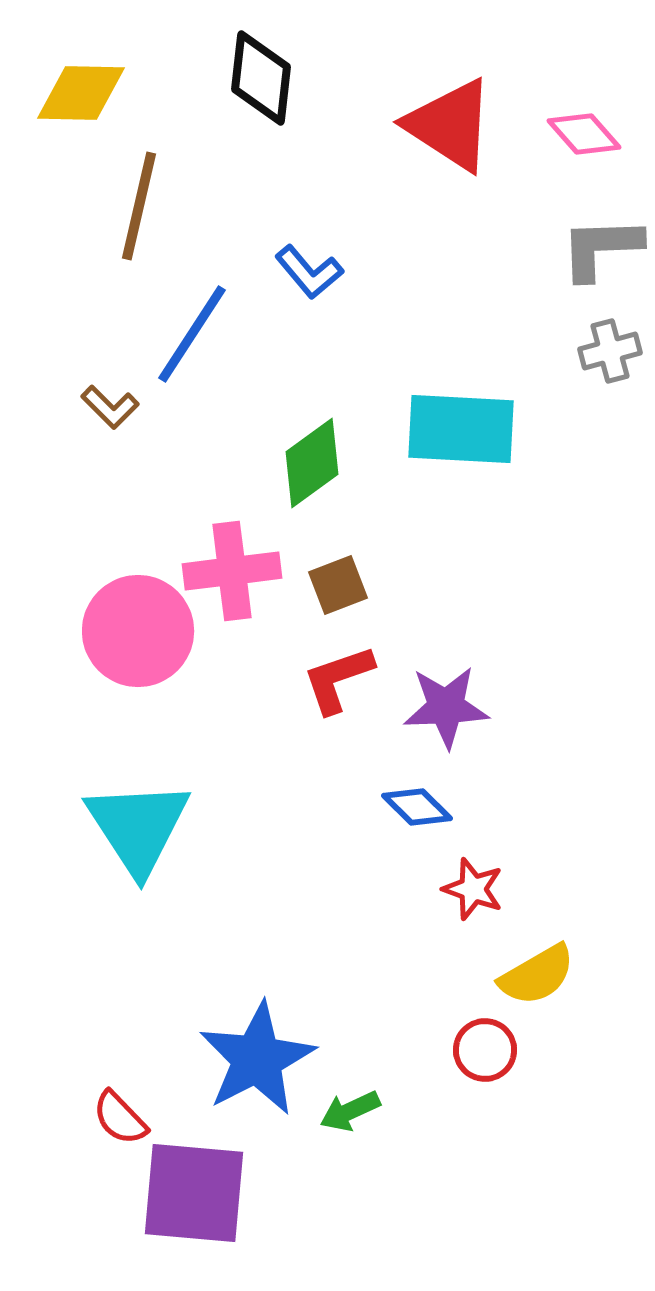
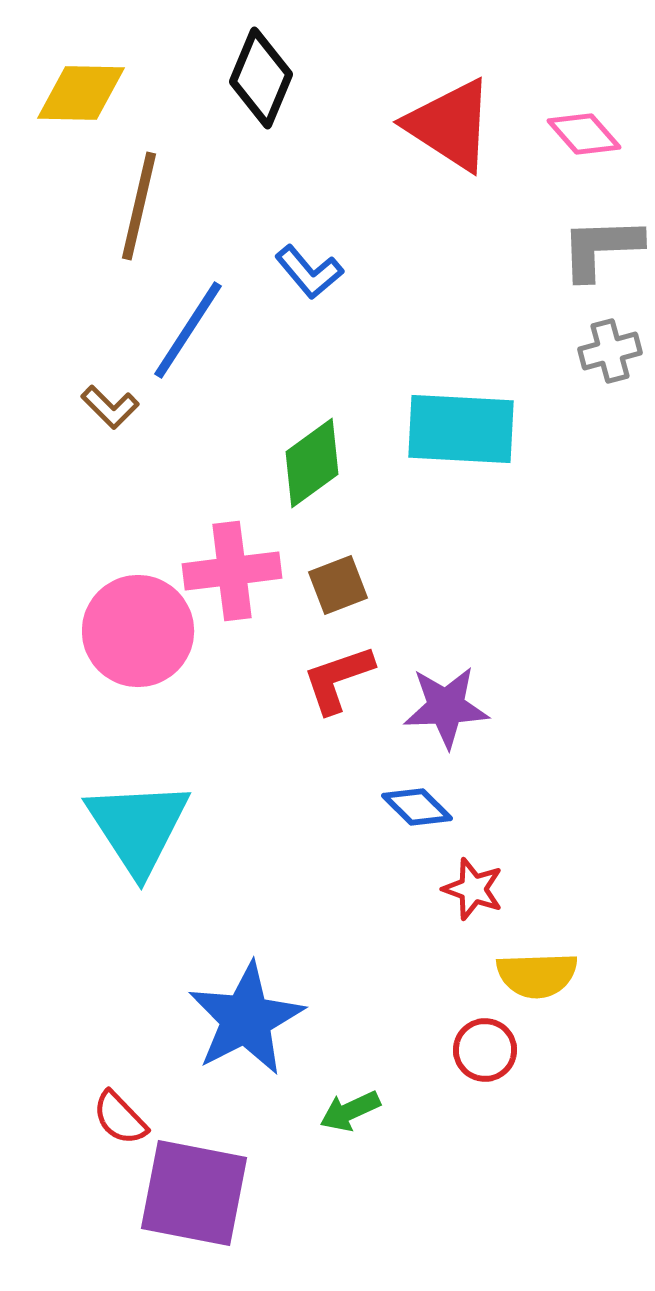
black diamond: rotated 16 degrees clockwise
blue line: moved 4 px left, 4 px up
yellow semicircle: rotated 28 degrees clockwise
blue star: moved 11 px left, 40 px up
purple square: rotated 6 degrees clockwise
